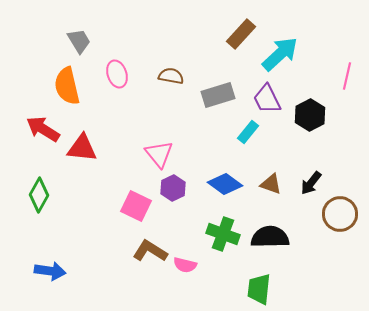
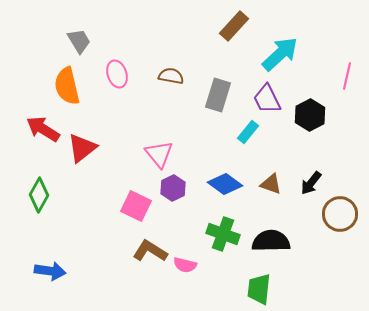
brown rectangle: moved 7 px left, 8 px up
gray rectangle: rotated 56 degrees counterclockwise
red triangle: rotated 44 degrees counterclockwise
black semicircle: moved 1 px right, 4 px down
